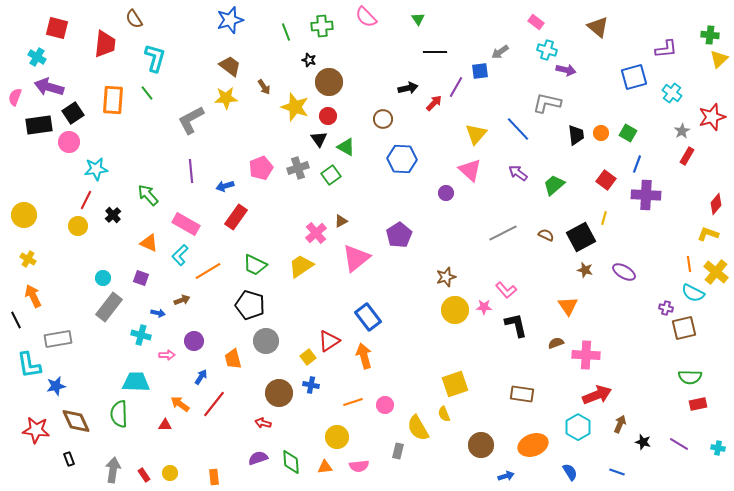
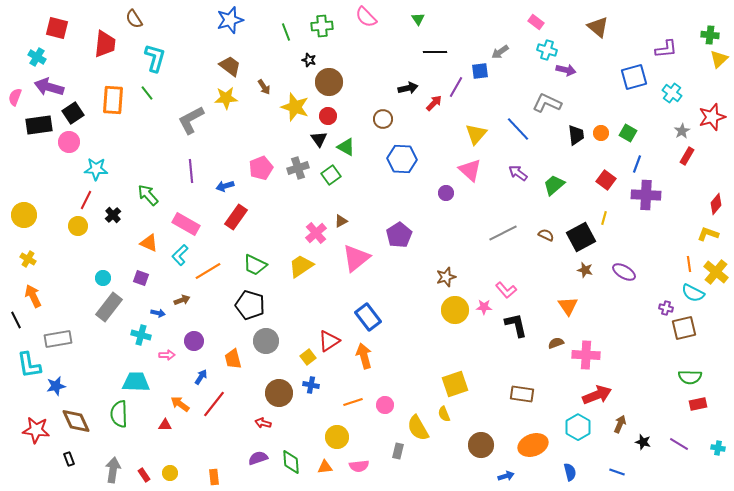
gray L-shape at (547, 103): rotated 12 degrees clockwise
cyan star at (96, 169): rotated 10 degrees clockwise
blue semicircle at (570, 472): rotated 18 degrees clockwise
